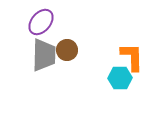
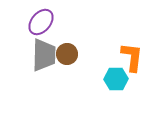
brown circle: moved 4 px down
orange L-shape: rotated 8 degrees clockwise
cyan hexagon: moved 4 px left, 1 px down
